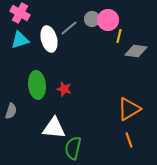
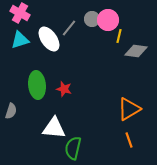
gray line: rotated 12 degrees counterclockwise
white ellipse: rotated 20 degrees counterclockwise
